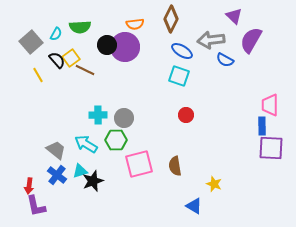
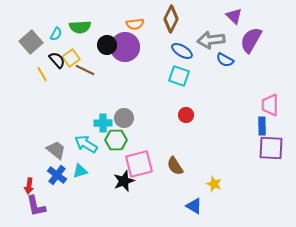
yellow line: moved 4 px right, 1 px up
cyan cross: moved 5 px right, 8 px down
brown semicircle: rotated 24 degrees counterclockwise
black star: moved 31 px right
